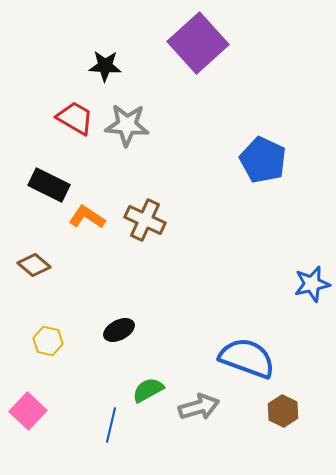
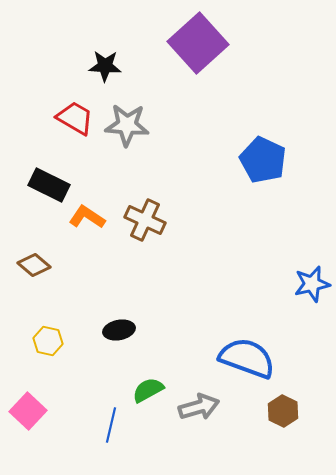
black ellipse: rotated 16 degrees clockwise
